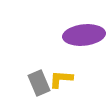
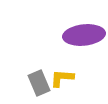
yellow L-shape: moved 1 px right, 1 px up
